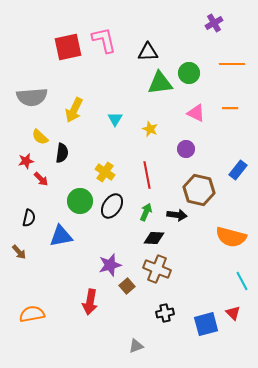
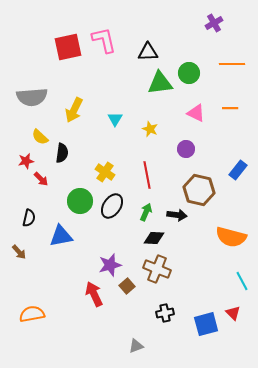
red arrow at (90, 302): moved 4 px right, 8 px up; rotated 145 degrees clockwise
